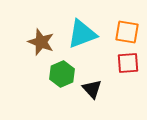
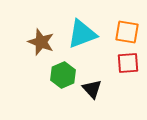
green hexagon: moved 1 px right, 1 px down
